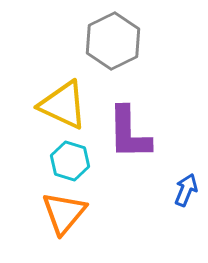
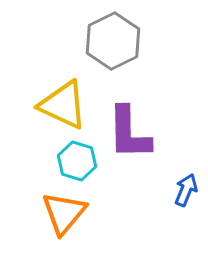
cyan hexagon: moved 7 px right
